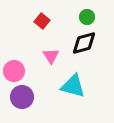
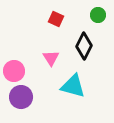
green circle: moved 11 px right, 2 px up
red square: moved 14 px right, 2 px up; rotated 14 degrees counterclockwise
black diamond: moved 3 px down; rotated 48 degrees counterclockwise
pink triangle: moved 2 px down
purple circle: moved 1 px left
